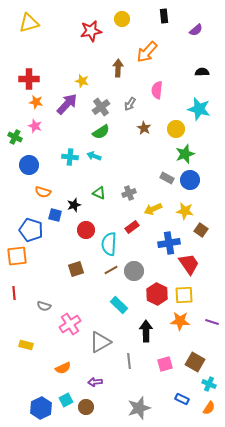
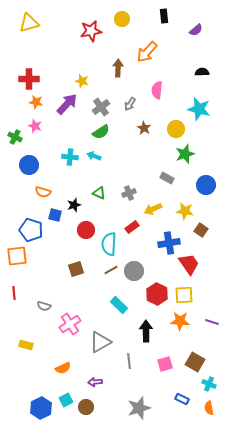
blue circle at (190, 180): moved 16 px right, 5 px down
orange semicircle at (209, 408): rotated 136 degrees clockwise
